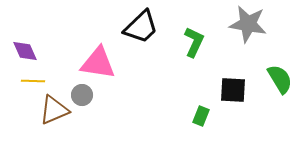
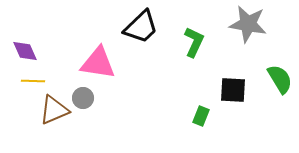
gray circle: moved 1 px right, 3 px down
